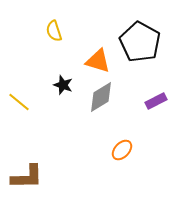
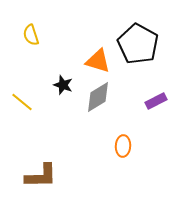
yellow semicircle: moved 23 px left, 4 px down
black pentagon: moved 2 px left, 2 px down
gray diamond: moved 3 px left
yellow line: moved 3 px right
orange ellipse: moved 1 px right, 4 px up; rotated 40 degrees counterclockwise
brown L-shape: moved 14 px right, 1 px up
